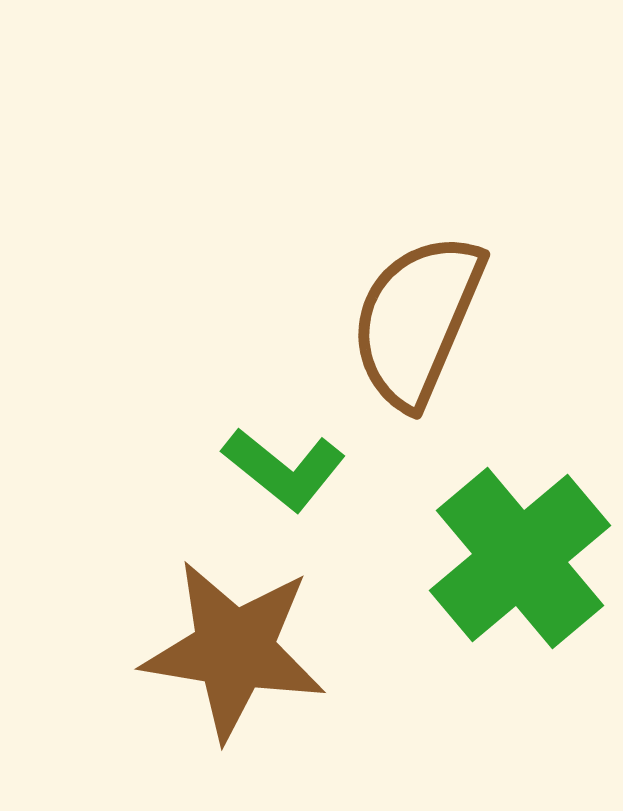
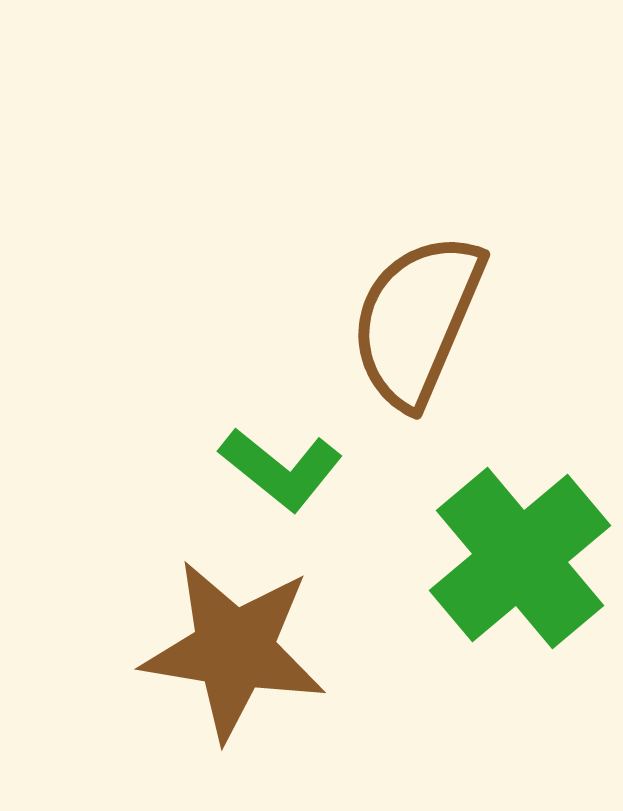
green L-shape: moved 3 px left
